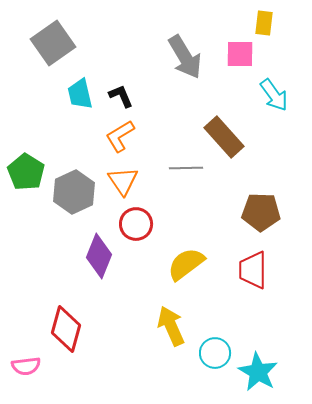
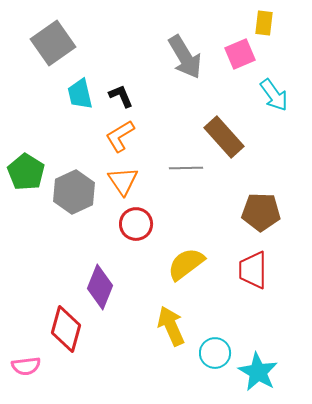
pink square: rotated 24 degrees counterclockwise
purple diamond: moved 1 px right, 31 px down
